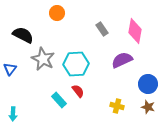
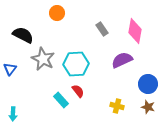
cyan rectangle: moved 2 px right
